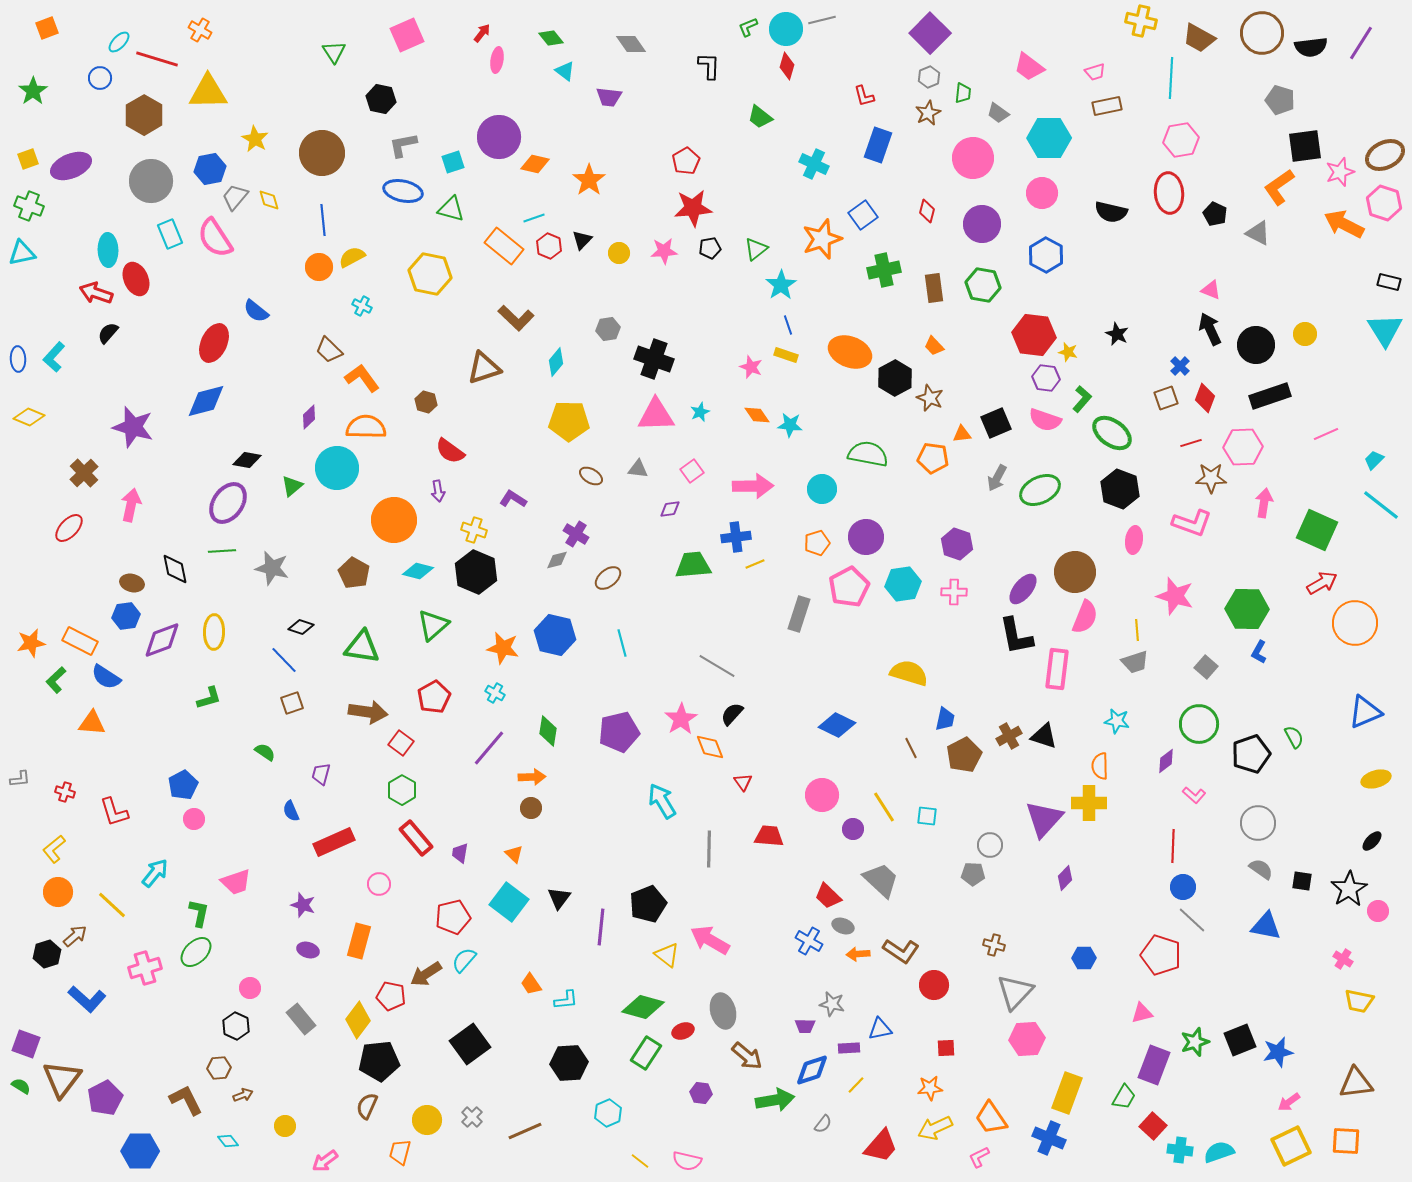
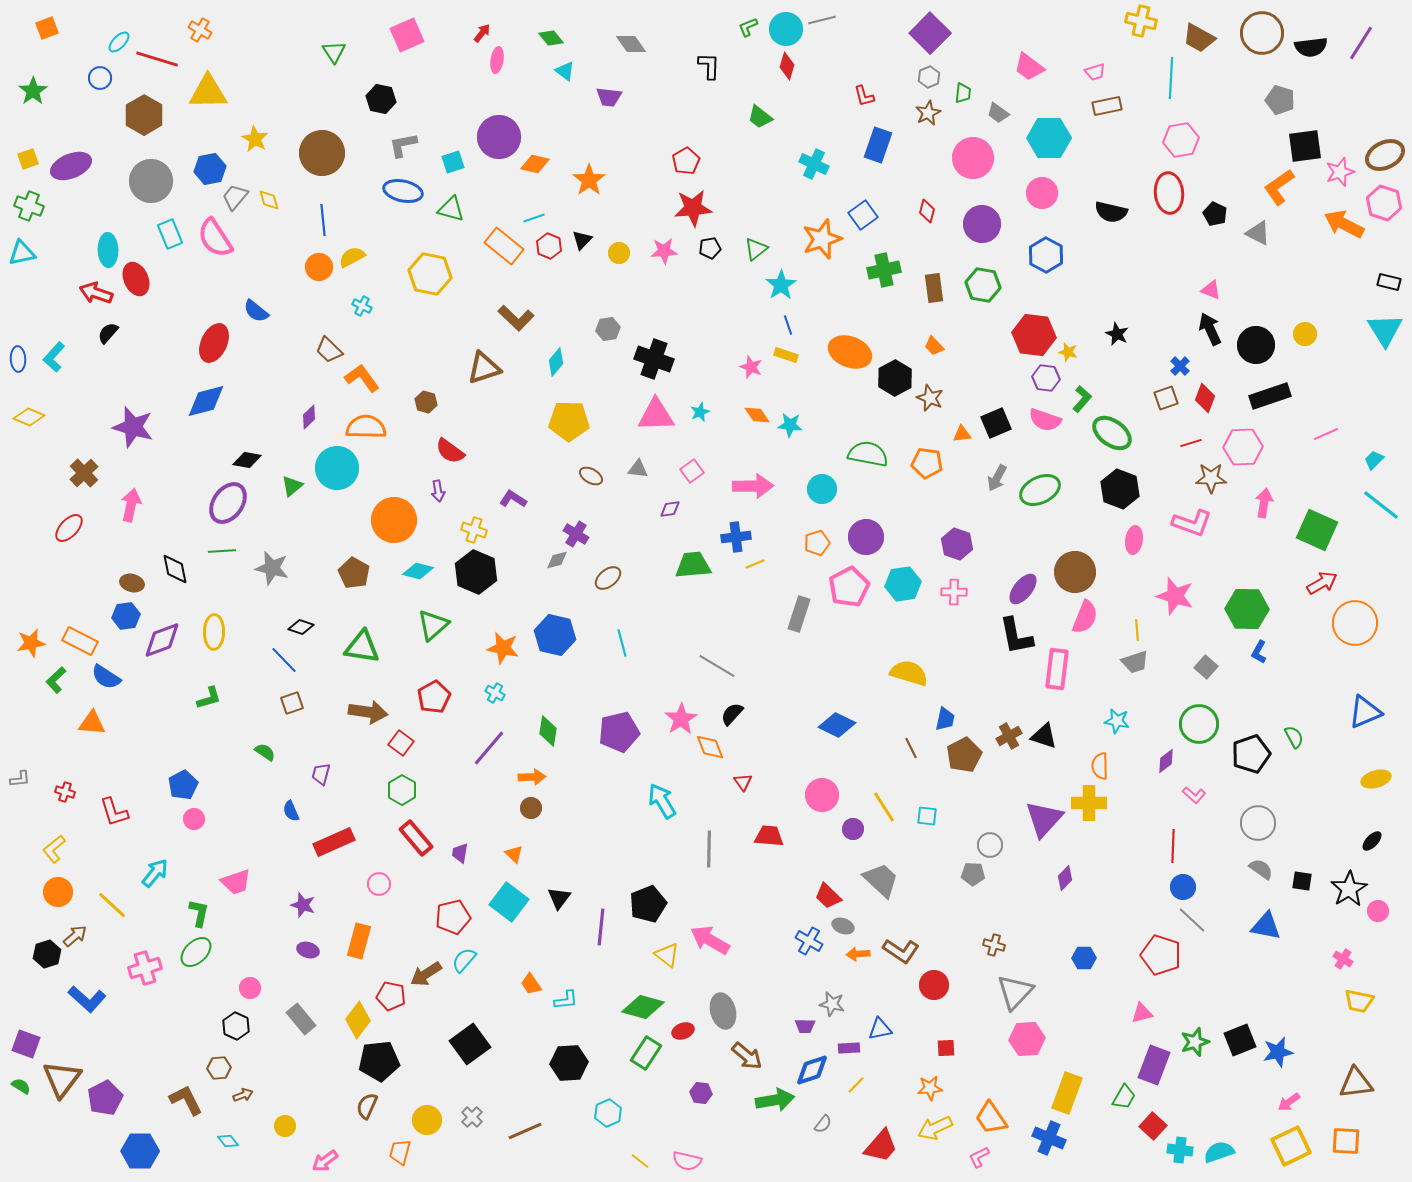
orange pentagon at (933, 458): moved 6 px left, 5 px down
